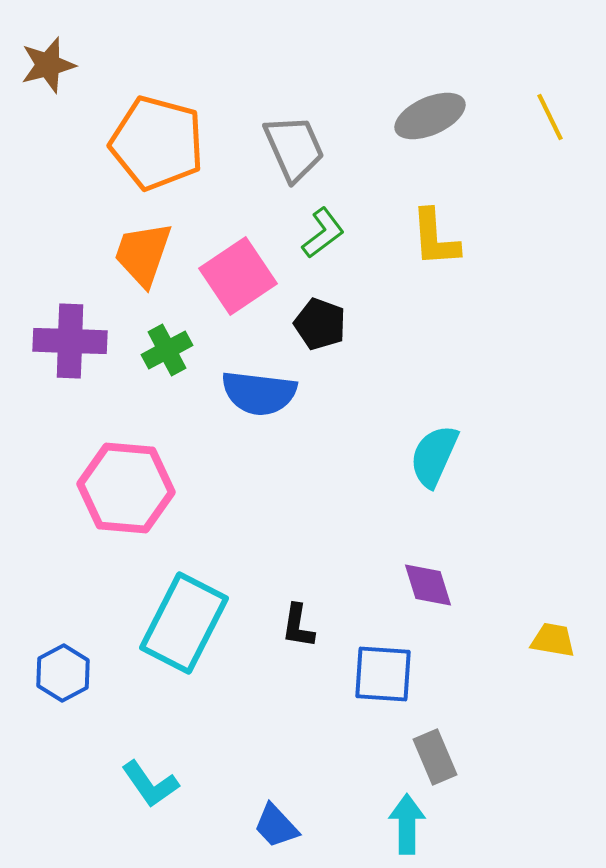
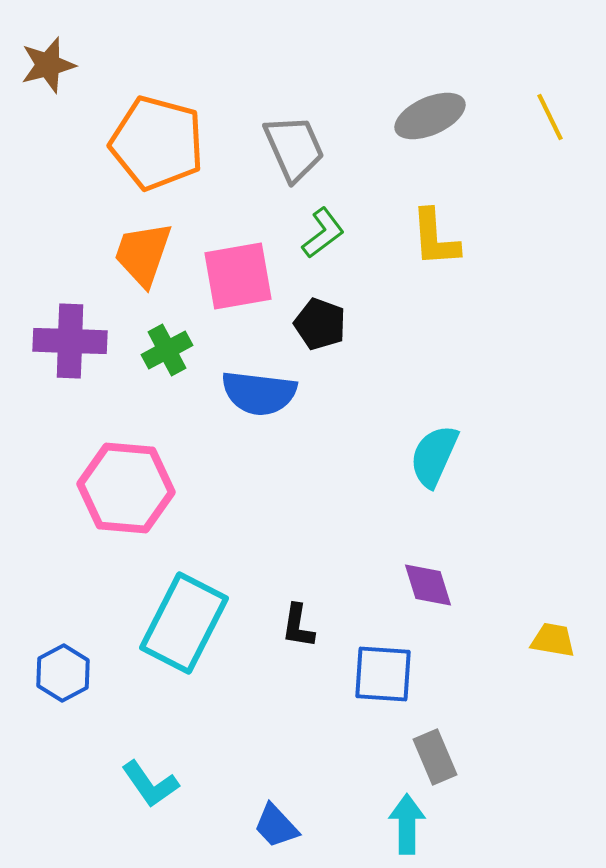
pink square: rotated 24 degrees clockwise
